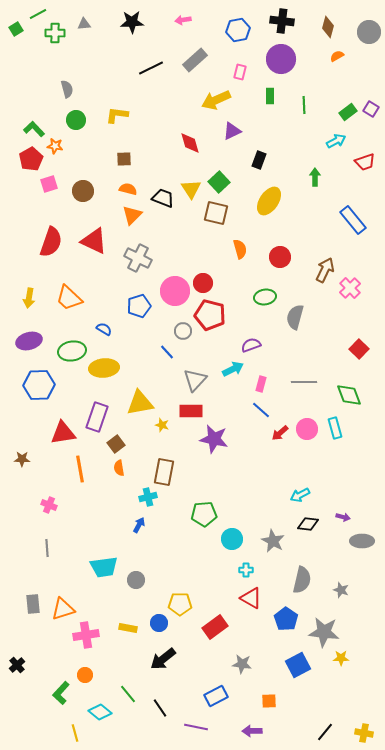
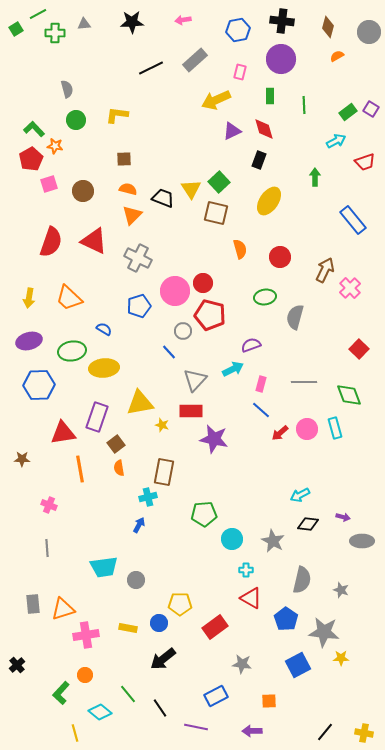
red diamond at (190, 143): moved 74 px right, 14 px up
blue line at (167, 352): moved 2 px right
